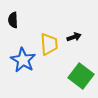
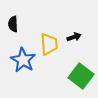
black semicircle: moved 4 px down
